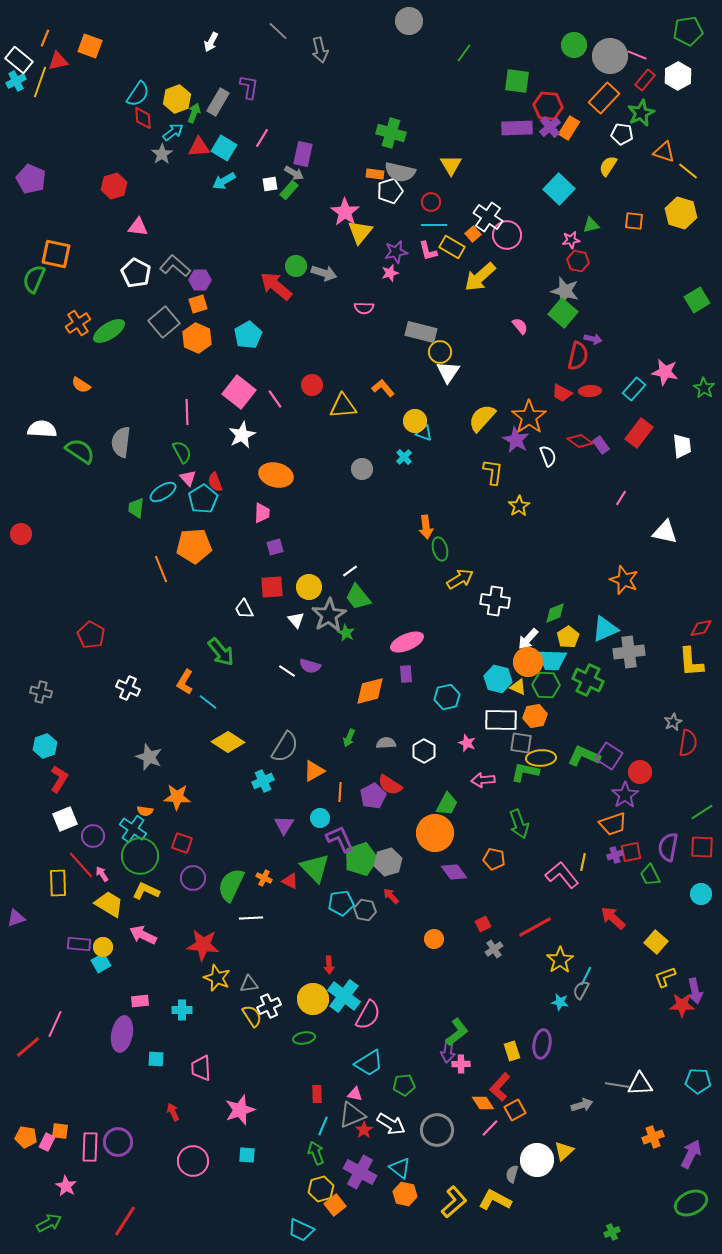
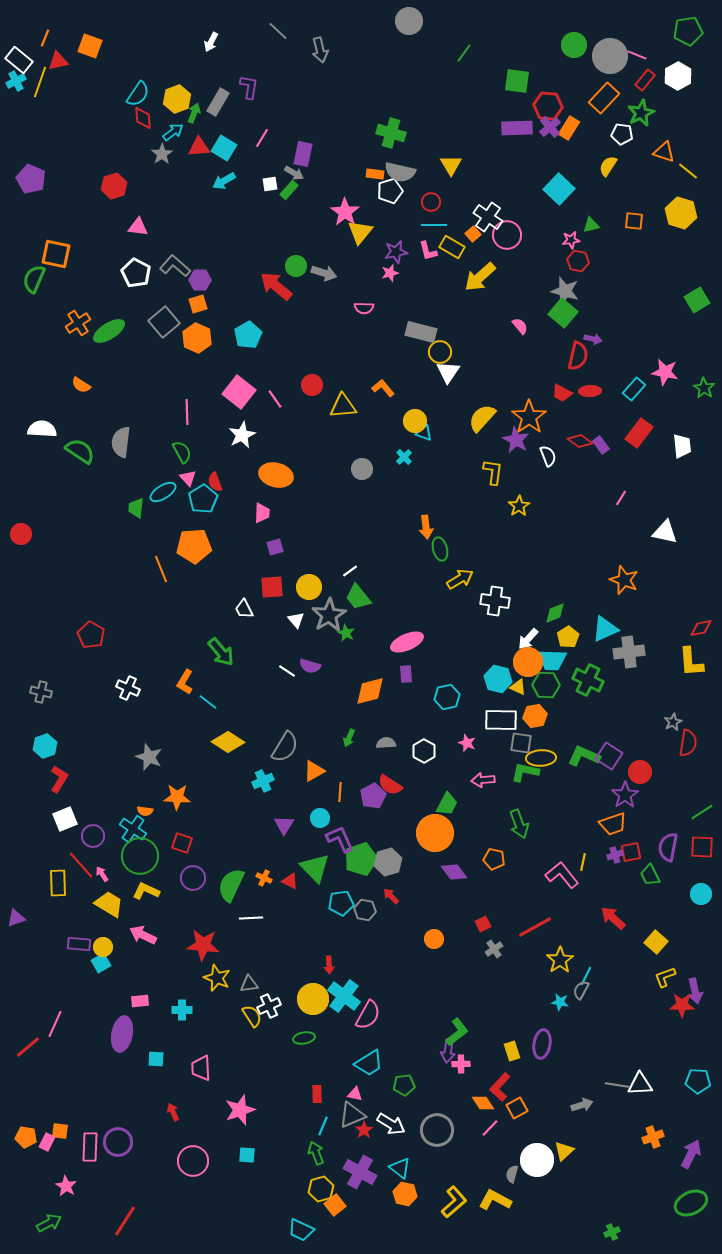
orange square at (515, 1110): moved 2 px right, 2 px up
